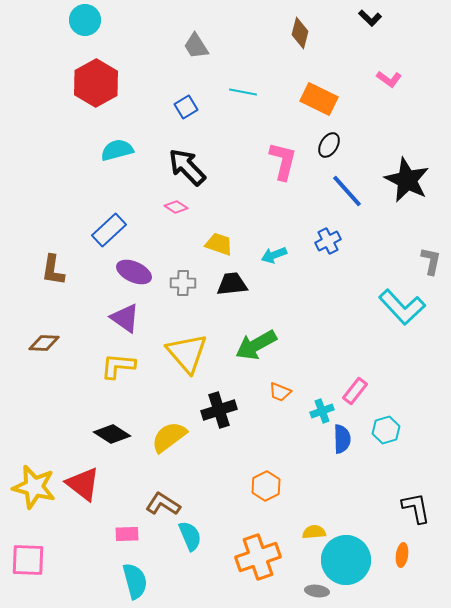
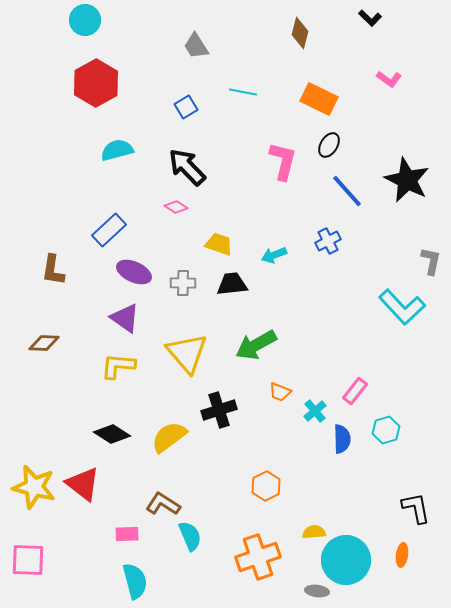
cyan cross at (322, 411): moved 7 px left; rotated 20 degrees counterclockwise
